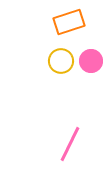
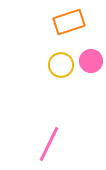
yellow circle: moved 4 px down
pink line: moved 21 px left
